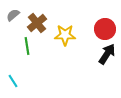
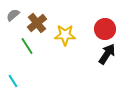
green line: rotated 24 degrees counterclockwise
